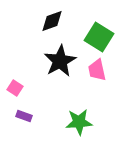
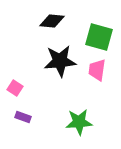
black diamond: rotated 25 degrees clockwise
green square: rotated 16 degrees counterclockwise
black star: rotated 24 degrees clockwise
pink trapezoid: rotated 20 degrees clockwise
purple rectangle: moved 1 px left, 1 px down
